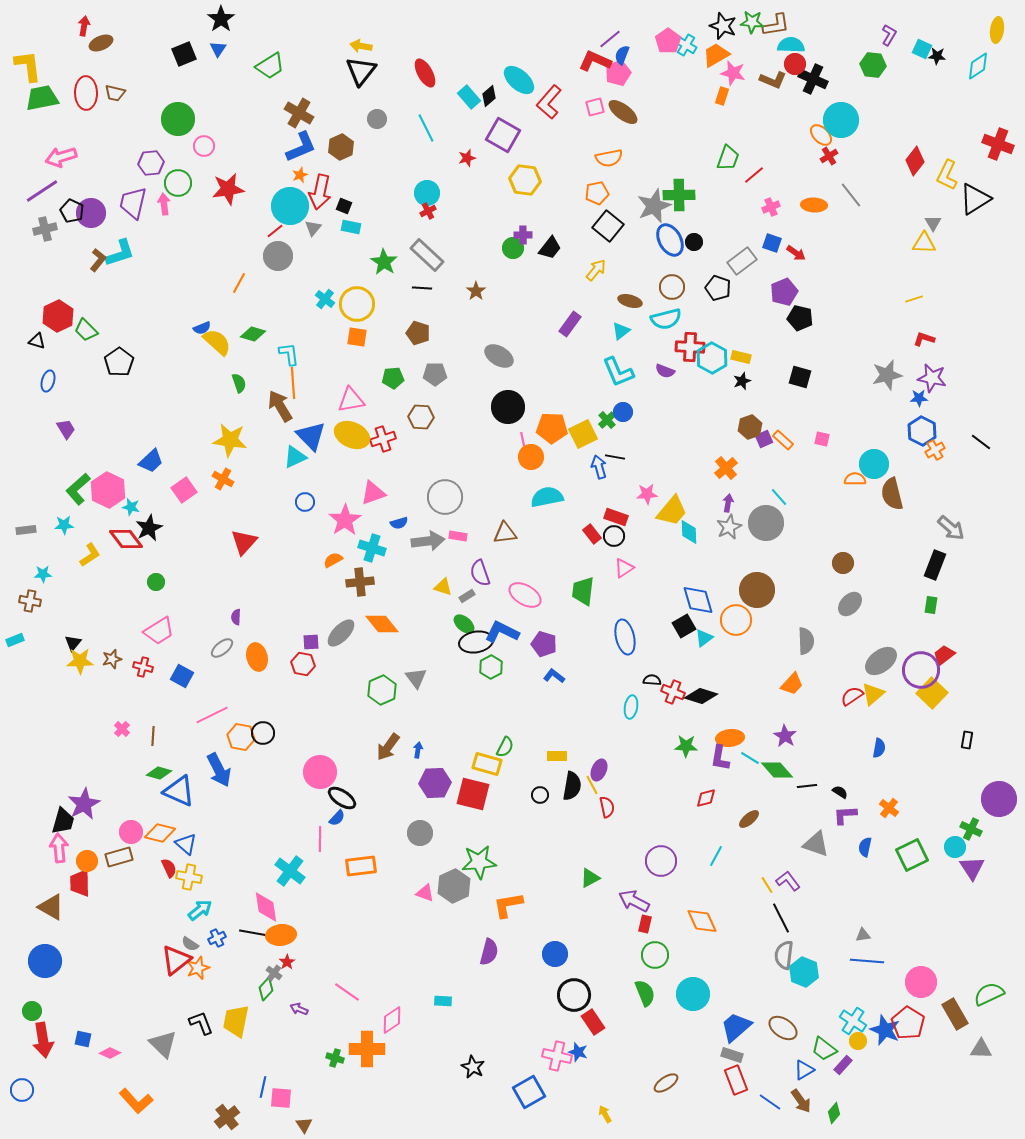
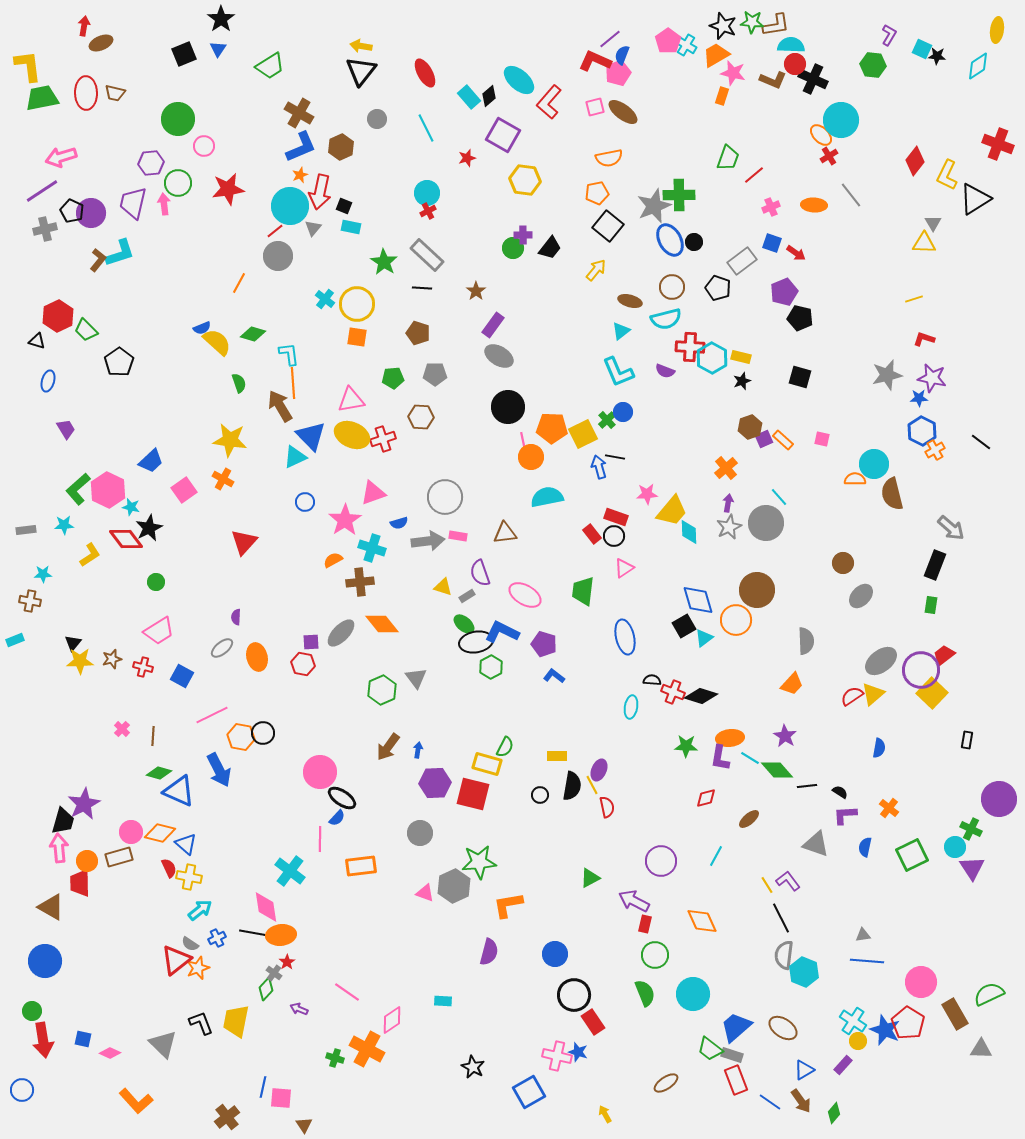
purple rectangle at (570, 324): moved 77 px left, 1 px down
gray ellipse at (850, 604): moved 11 px right, 8 px up
orange cross at (367, 1049): rotated 28 degrees clockwise
green trapezoid at (824, 1049): moved 114 px left
